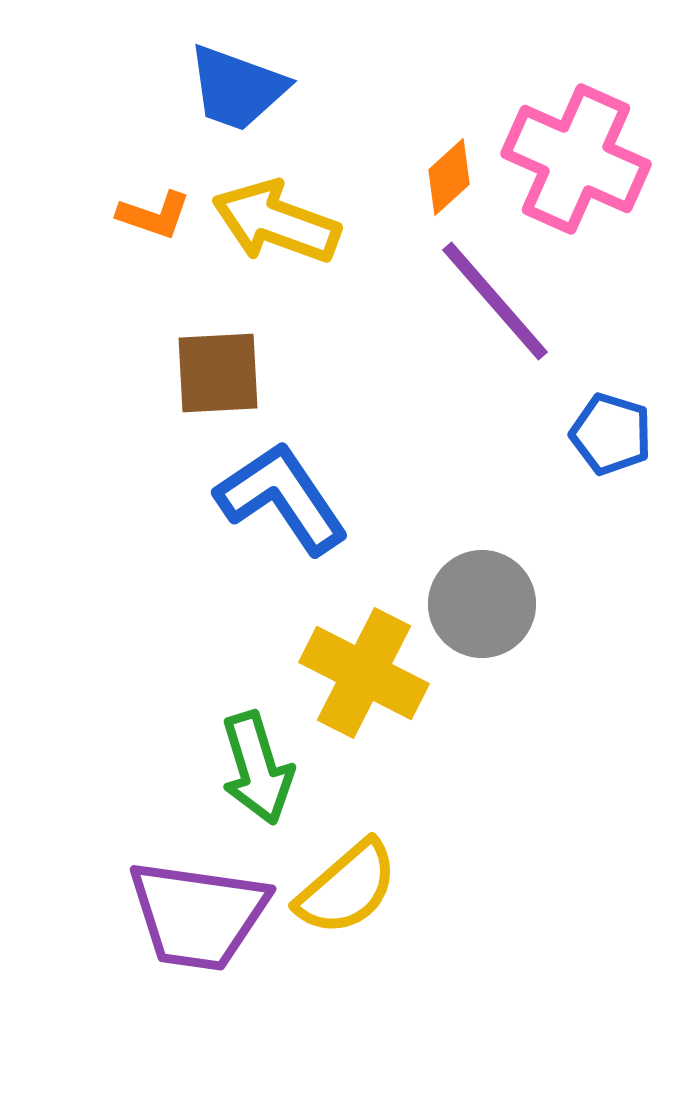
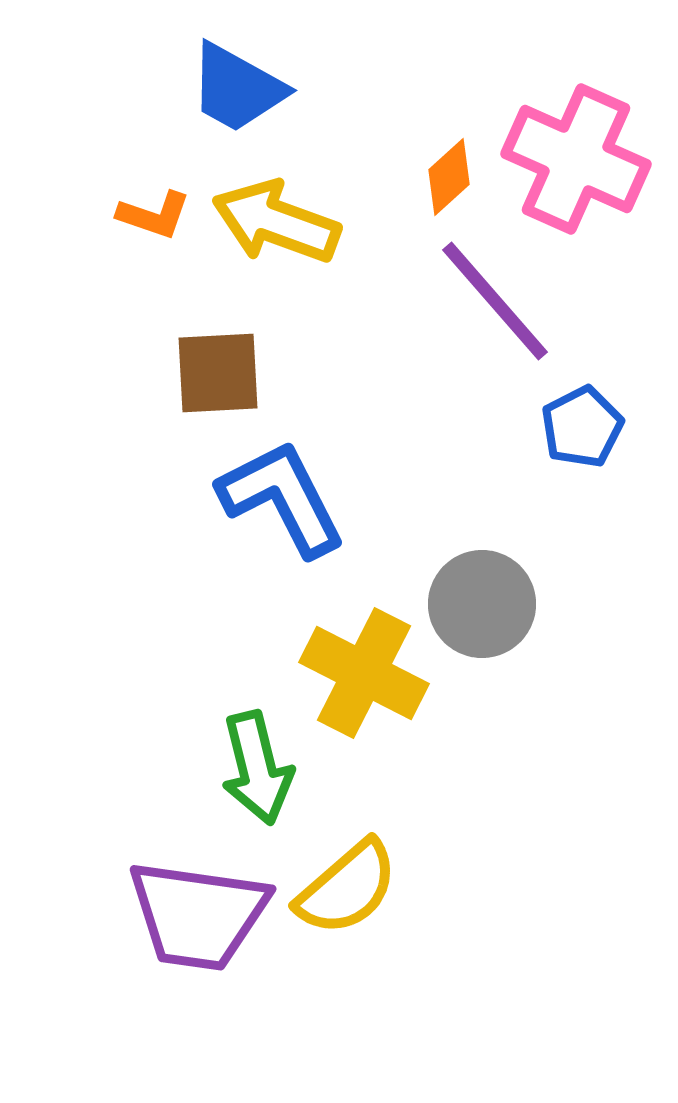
blue trapezoid: rotated 9 degrees clockwise
blue pentagon: moved 29 px left, 7 px up; rotated 28 degrees clockwise
blue L-shape: rotated 7 degrees clockwise
green arrow: rotated 3 degrees clockwise
